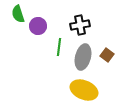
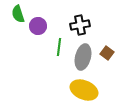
brown square: moved 2 px up
